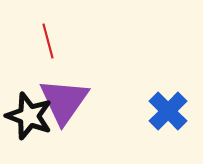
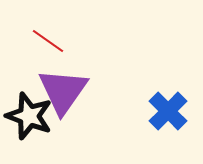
red line: rotated 40 degrees counterclockwise
purple triangle: moved 1 px left, 10 px up
